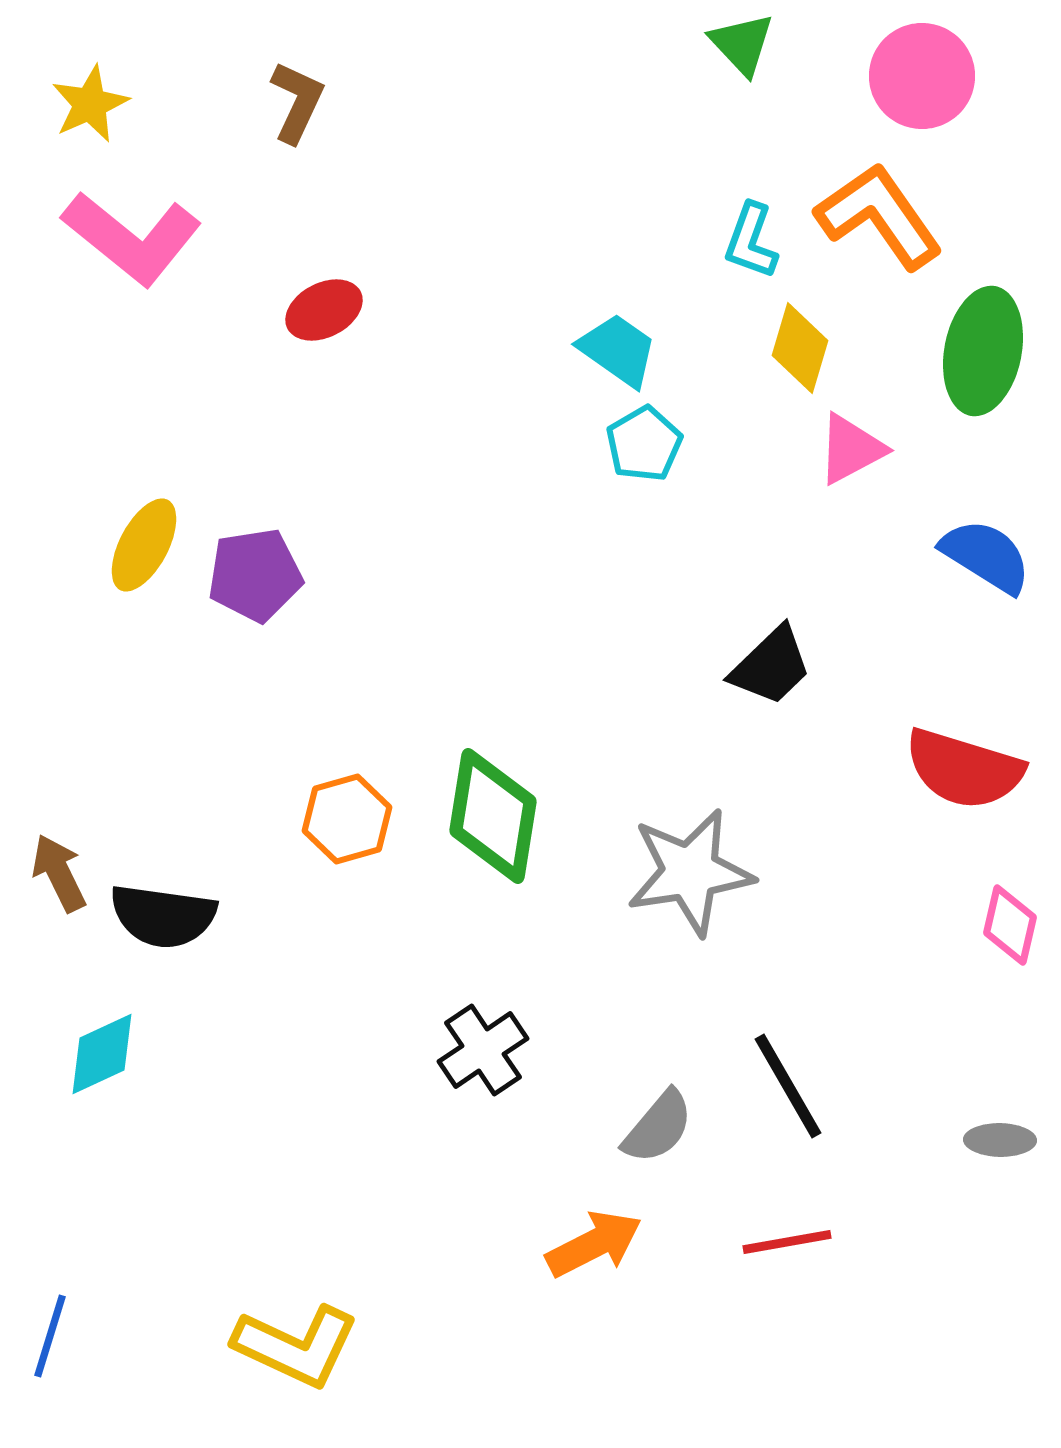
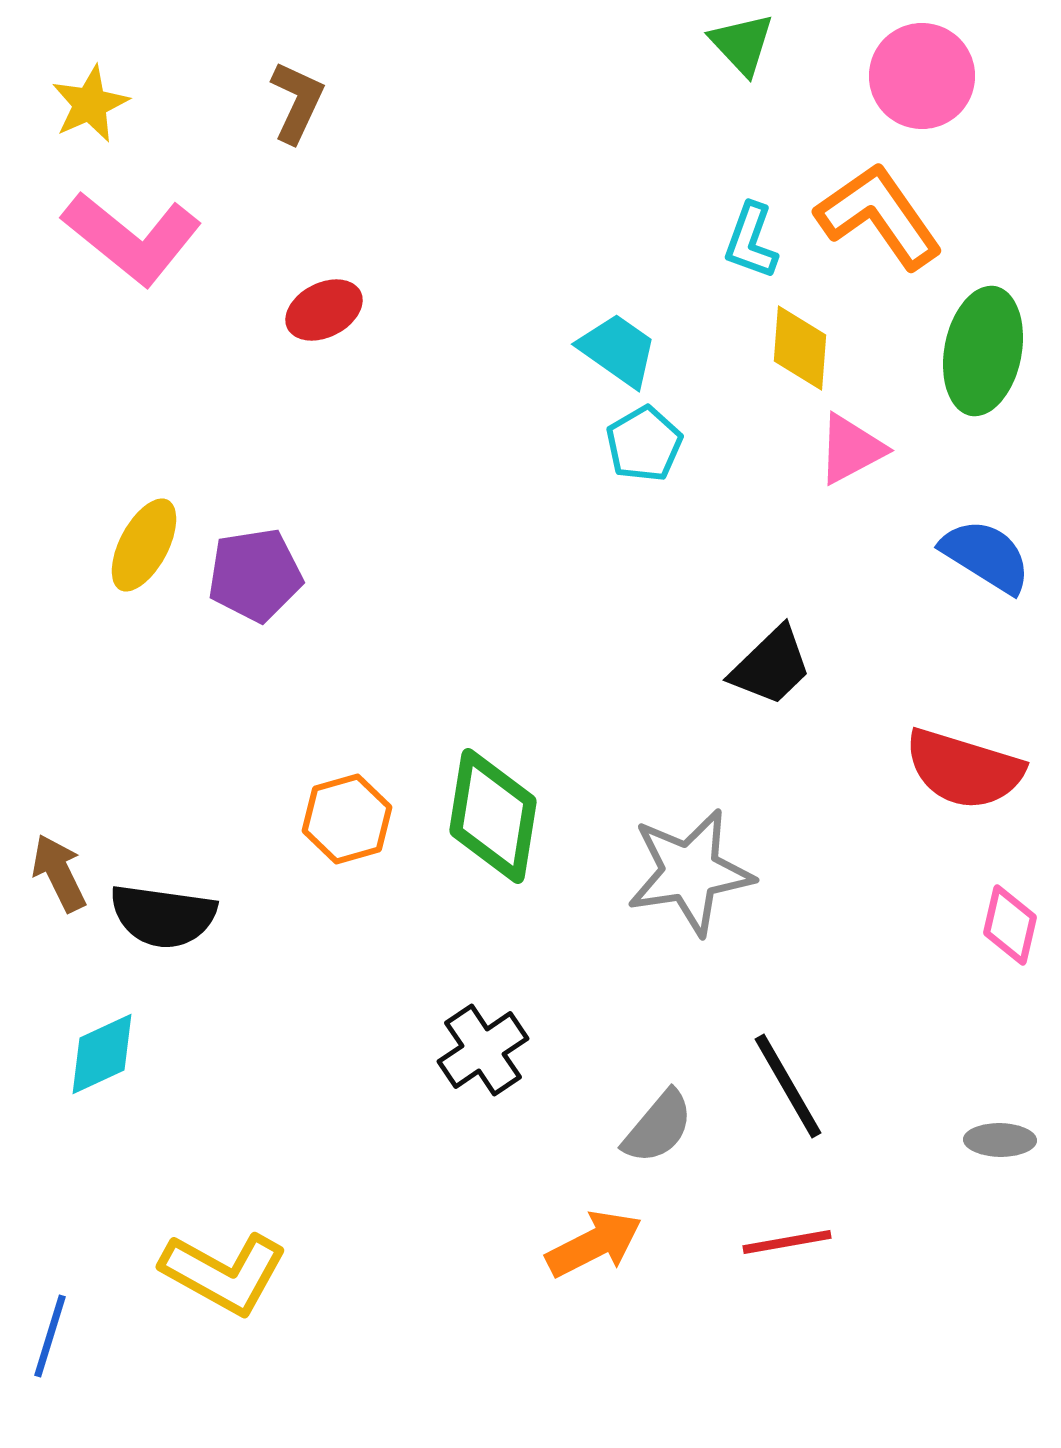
yellow diamond: rotated 12 degrees counterclockwise
yellow L-shape: moved 72 px left, 73 px up; rotated 4 degrees clockwise
